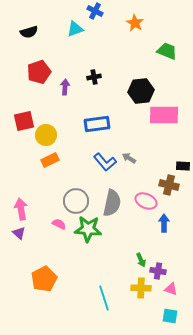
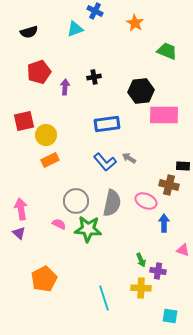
blue rectangle: moved 10 px right
pink triangle: moved 12 px right, 39 px up
